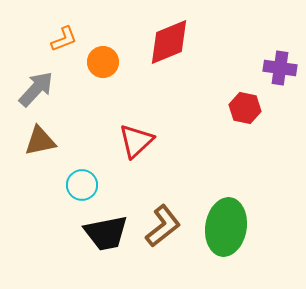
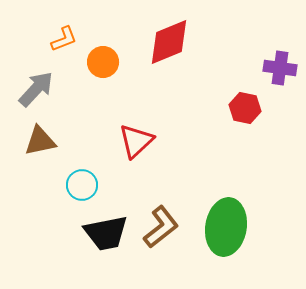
brown L-shape: moved 2 px left, 1 px down
